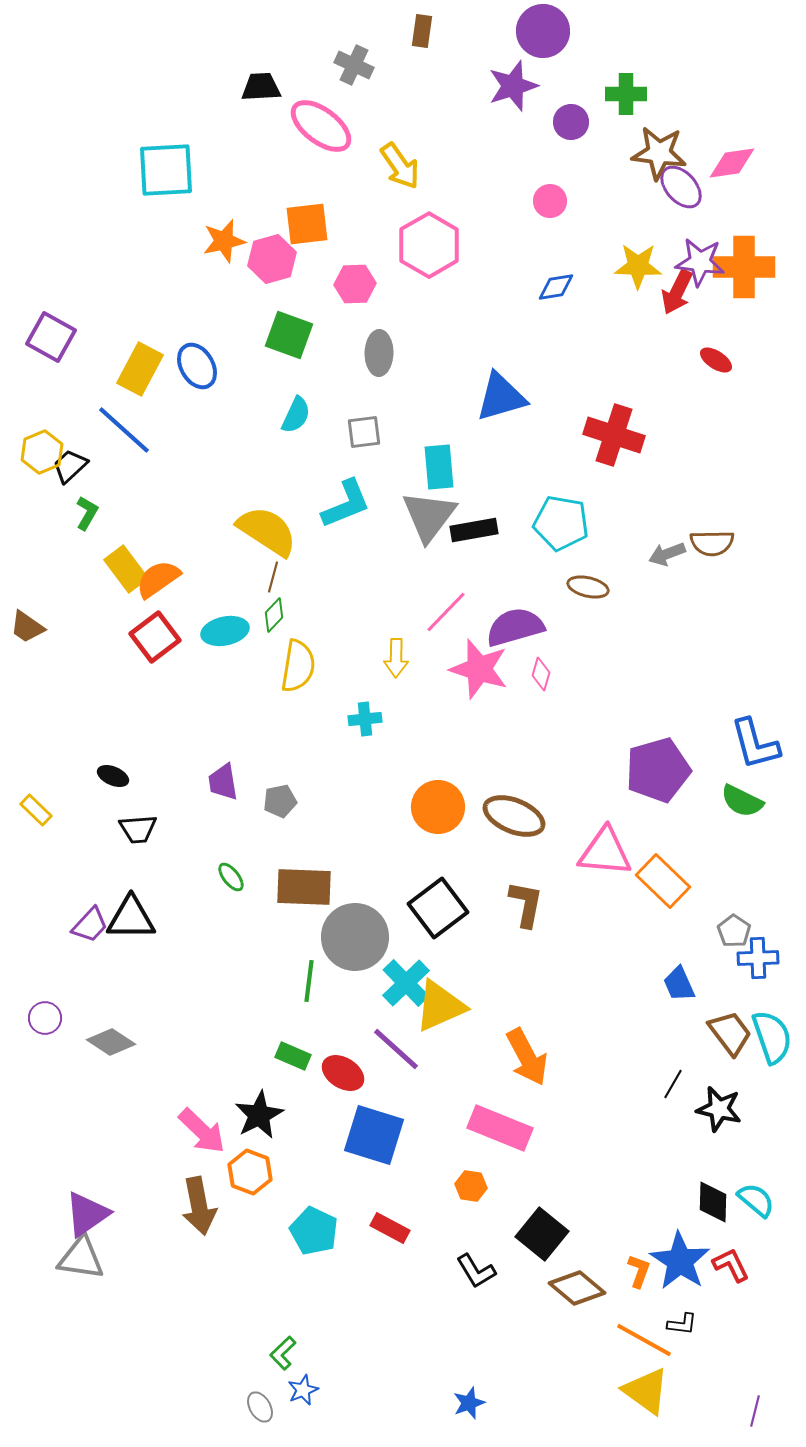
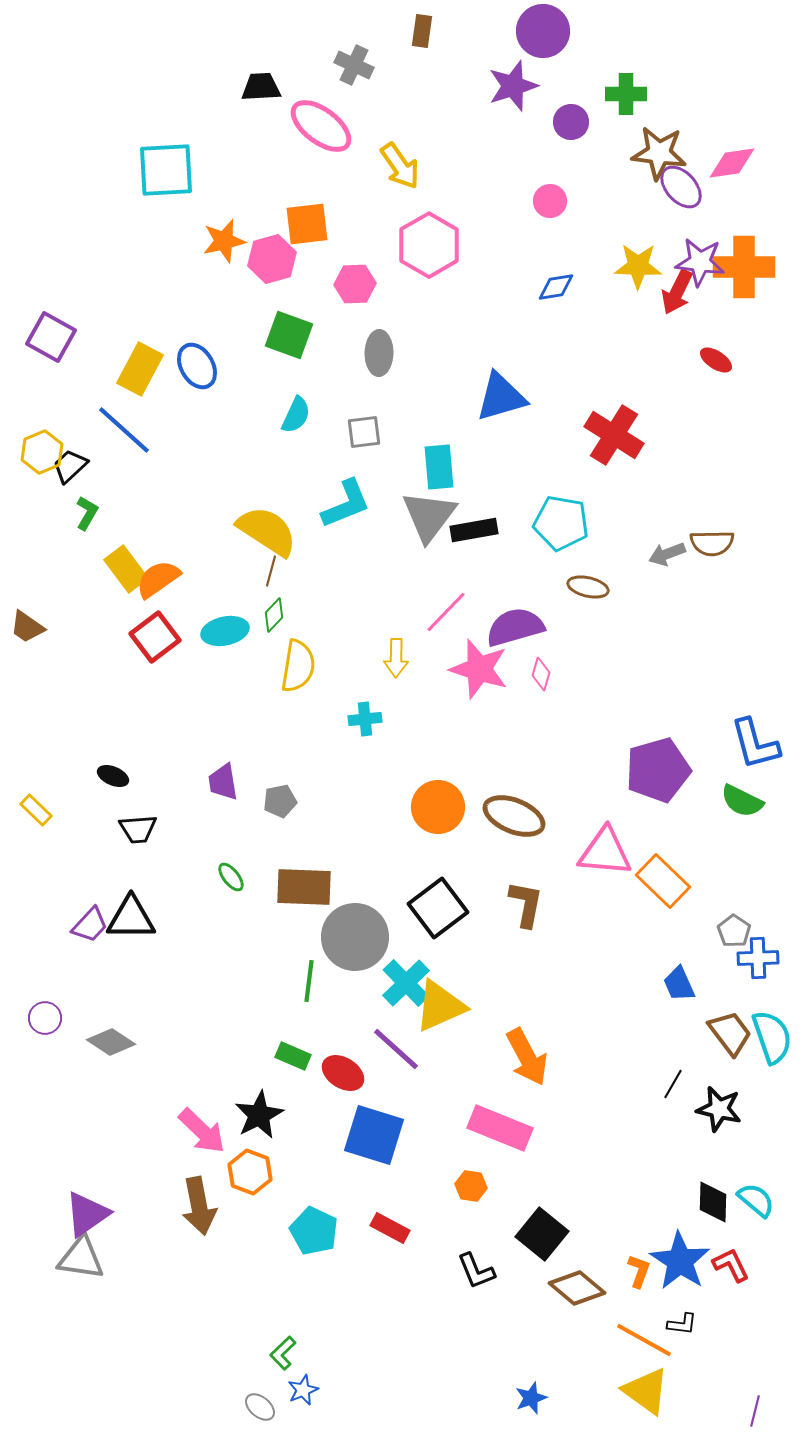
red cross at (614, 435): rotated 14 degrees clockwise
brown line at (273, 577): moved 2 px left, 6 px up
black L-shape at (476, 1271): rotated 9 degrees clockwise
blue star at (469, 1403): moved 62 px right, 5 px up
gray ellipse at (260, 1407): rotated 20 degrees counterclockwise
